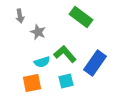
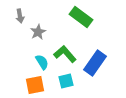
gray star: rotated 21 degrees clockwise
cyan semicircle: rotated 105 degrees counterclockwise
orange square: moved 3 px right, 2 px down
